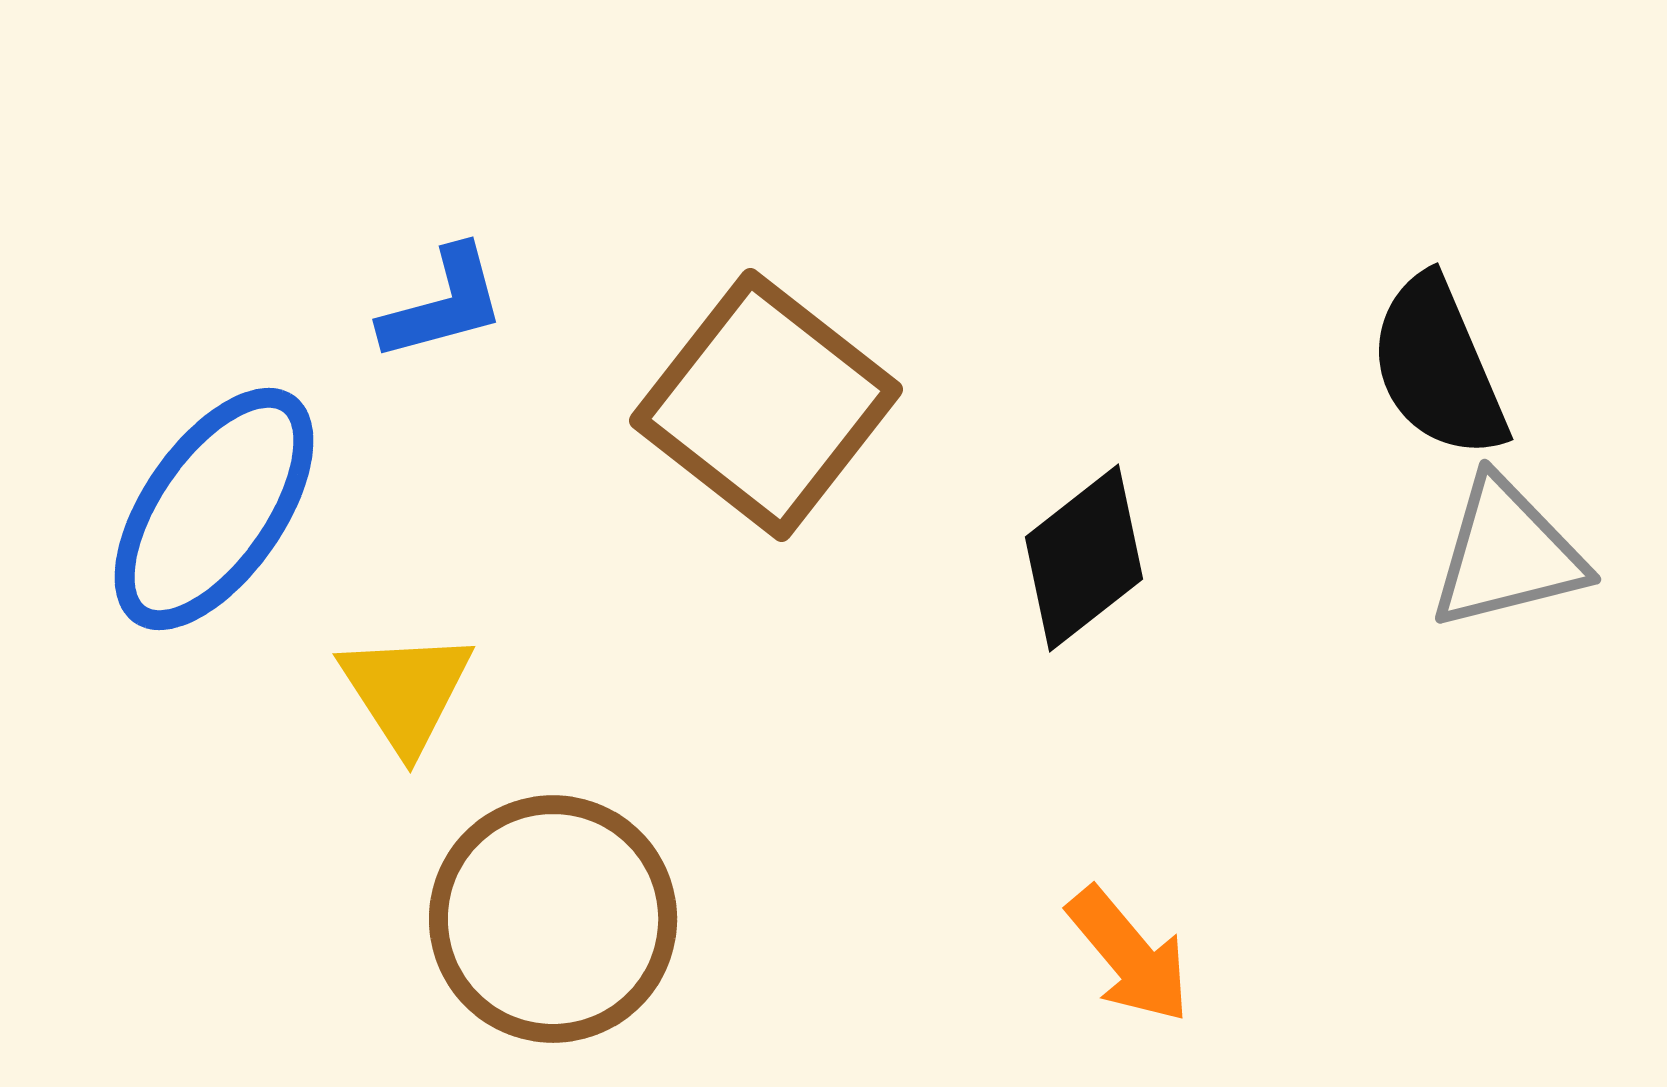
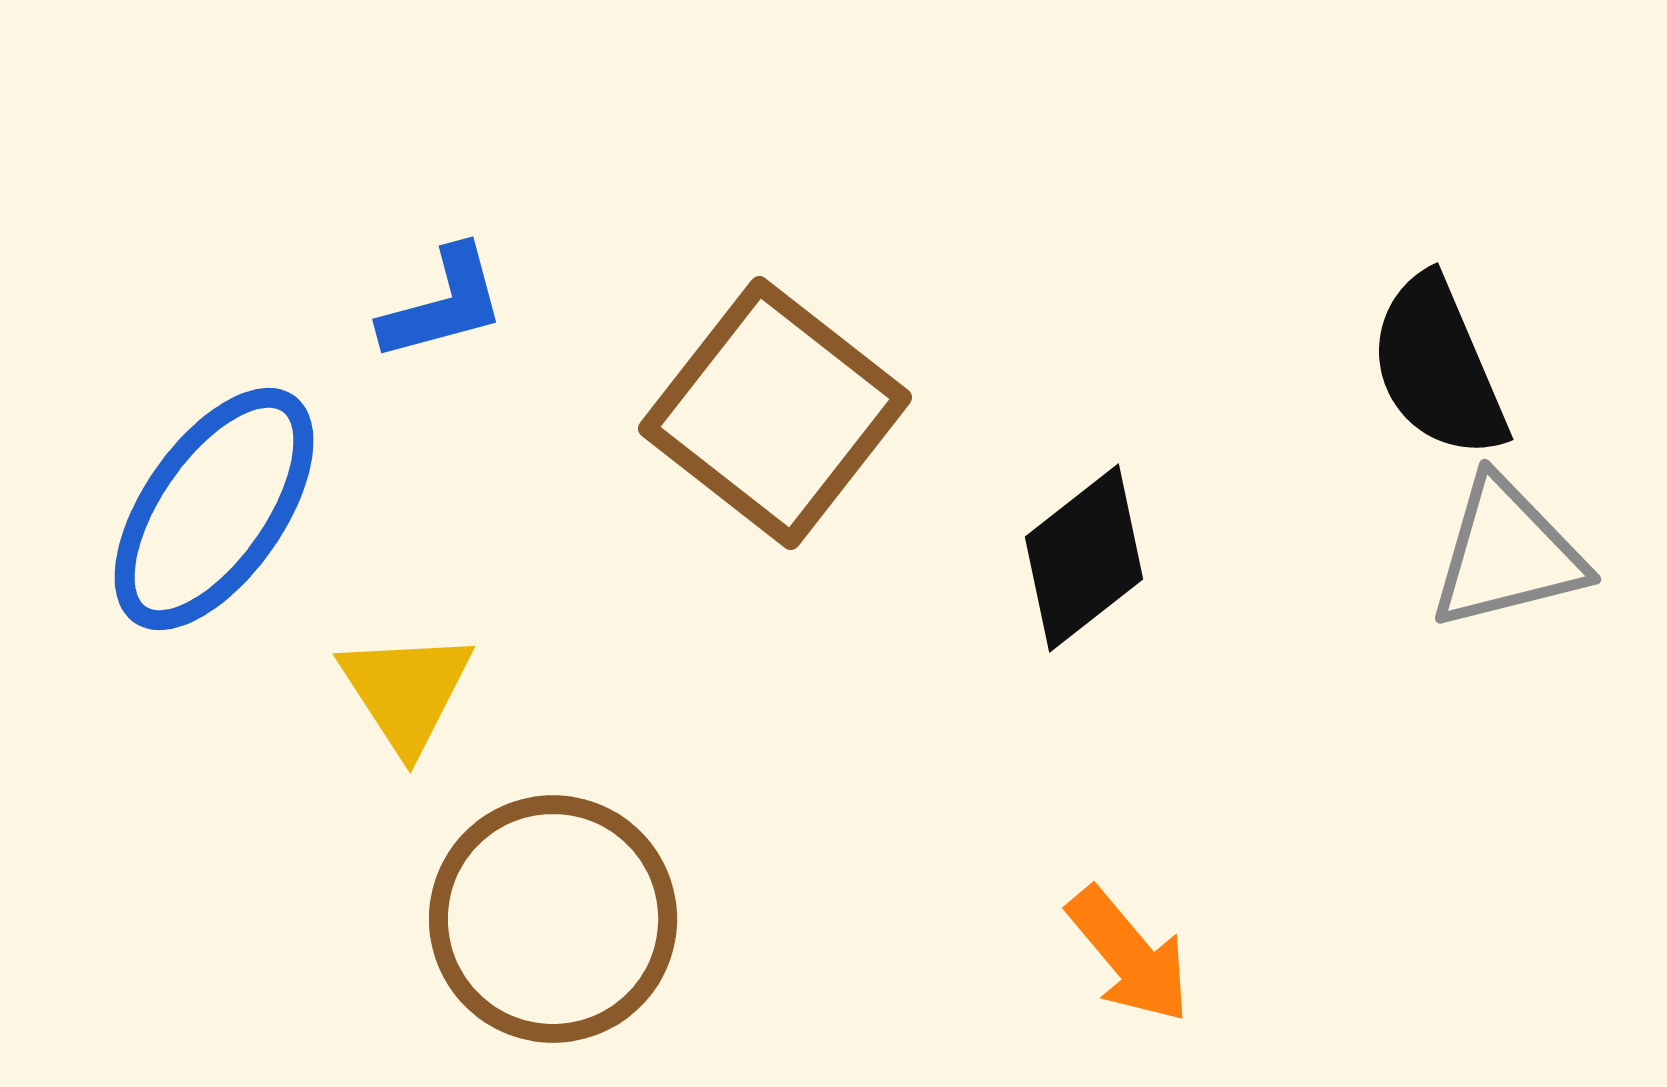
brown square: moved 9 px right, 8 px down
